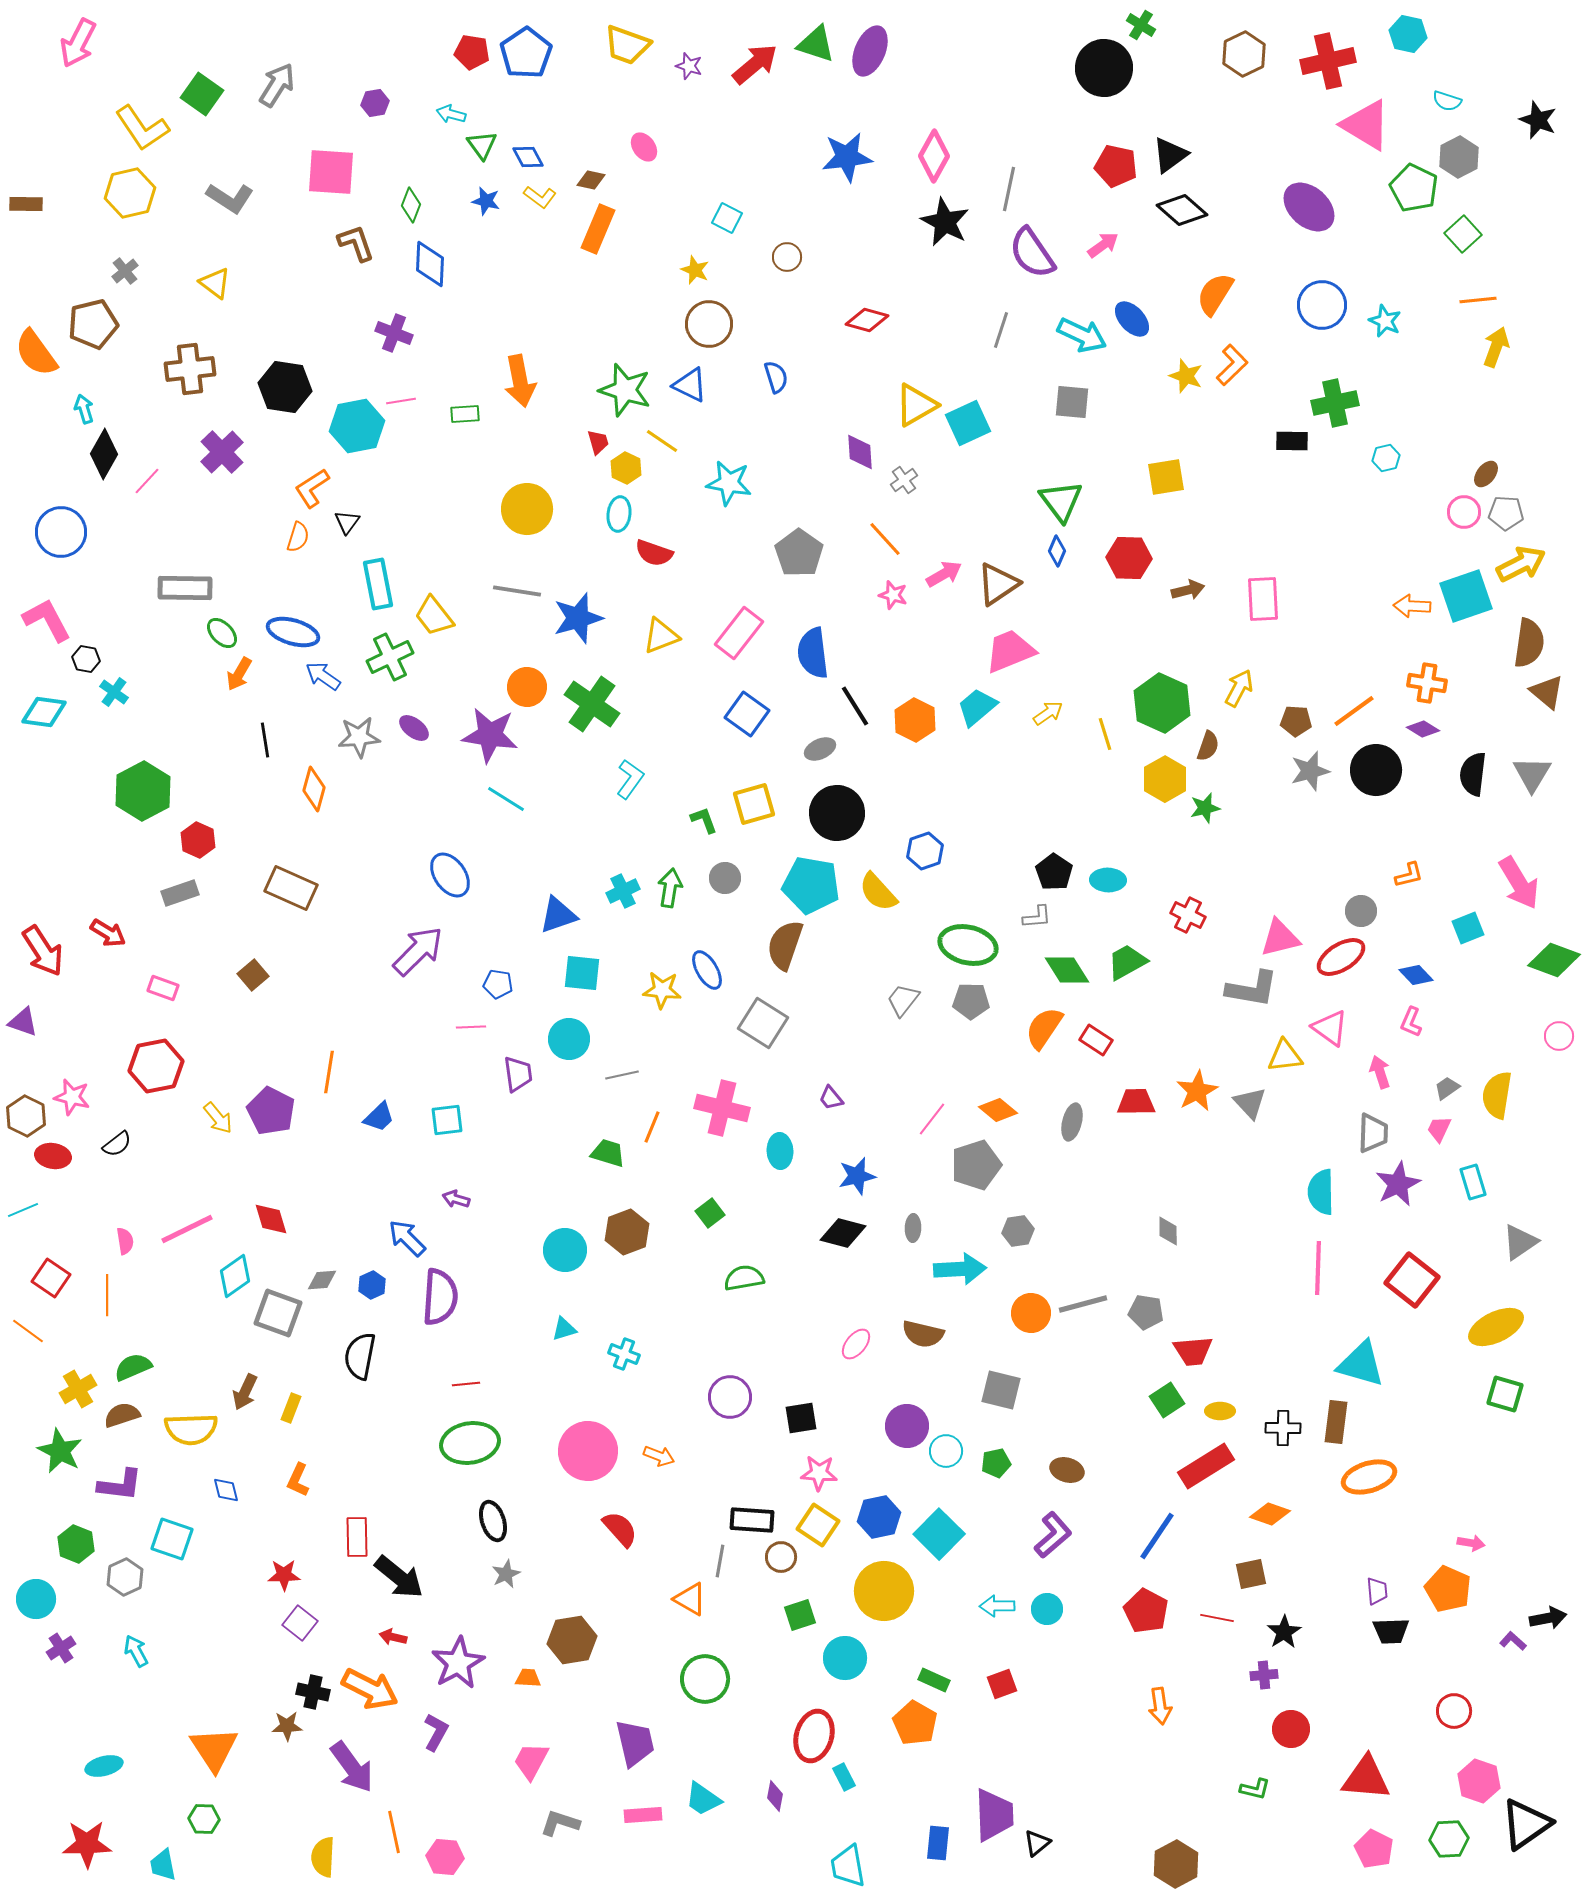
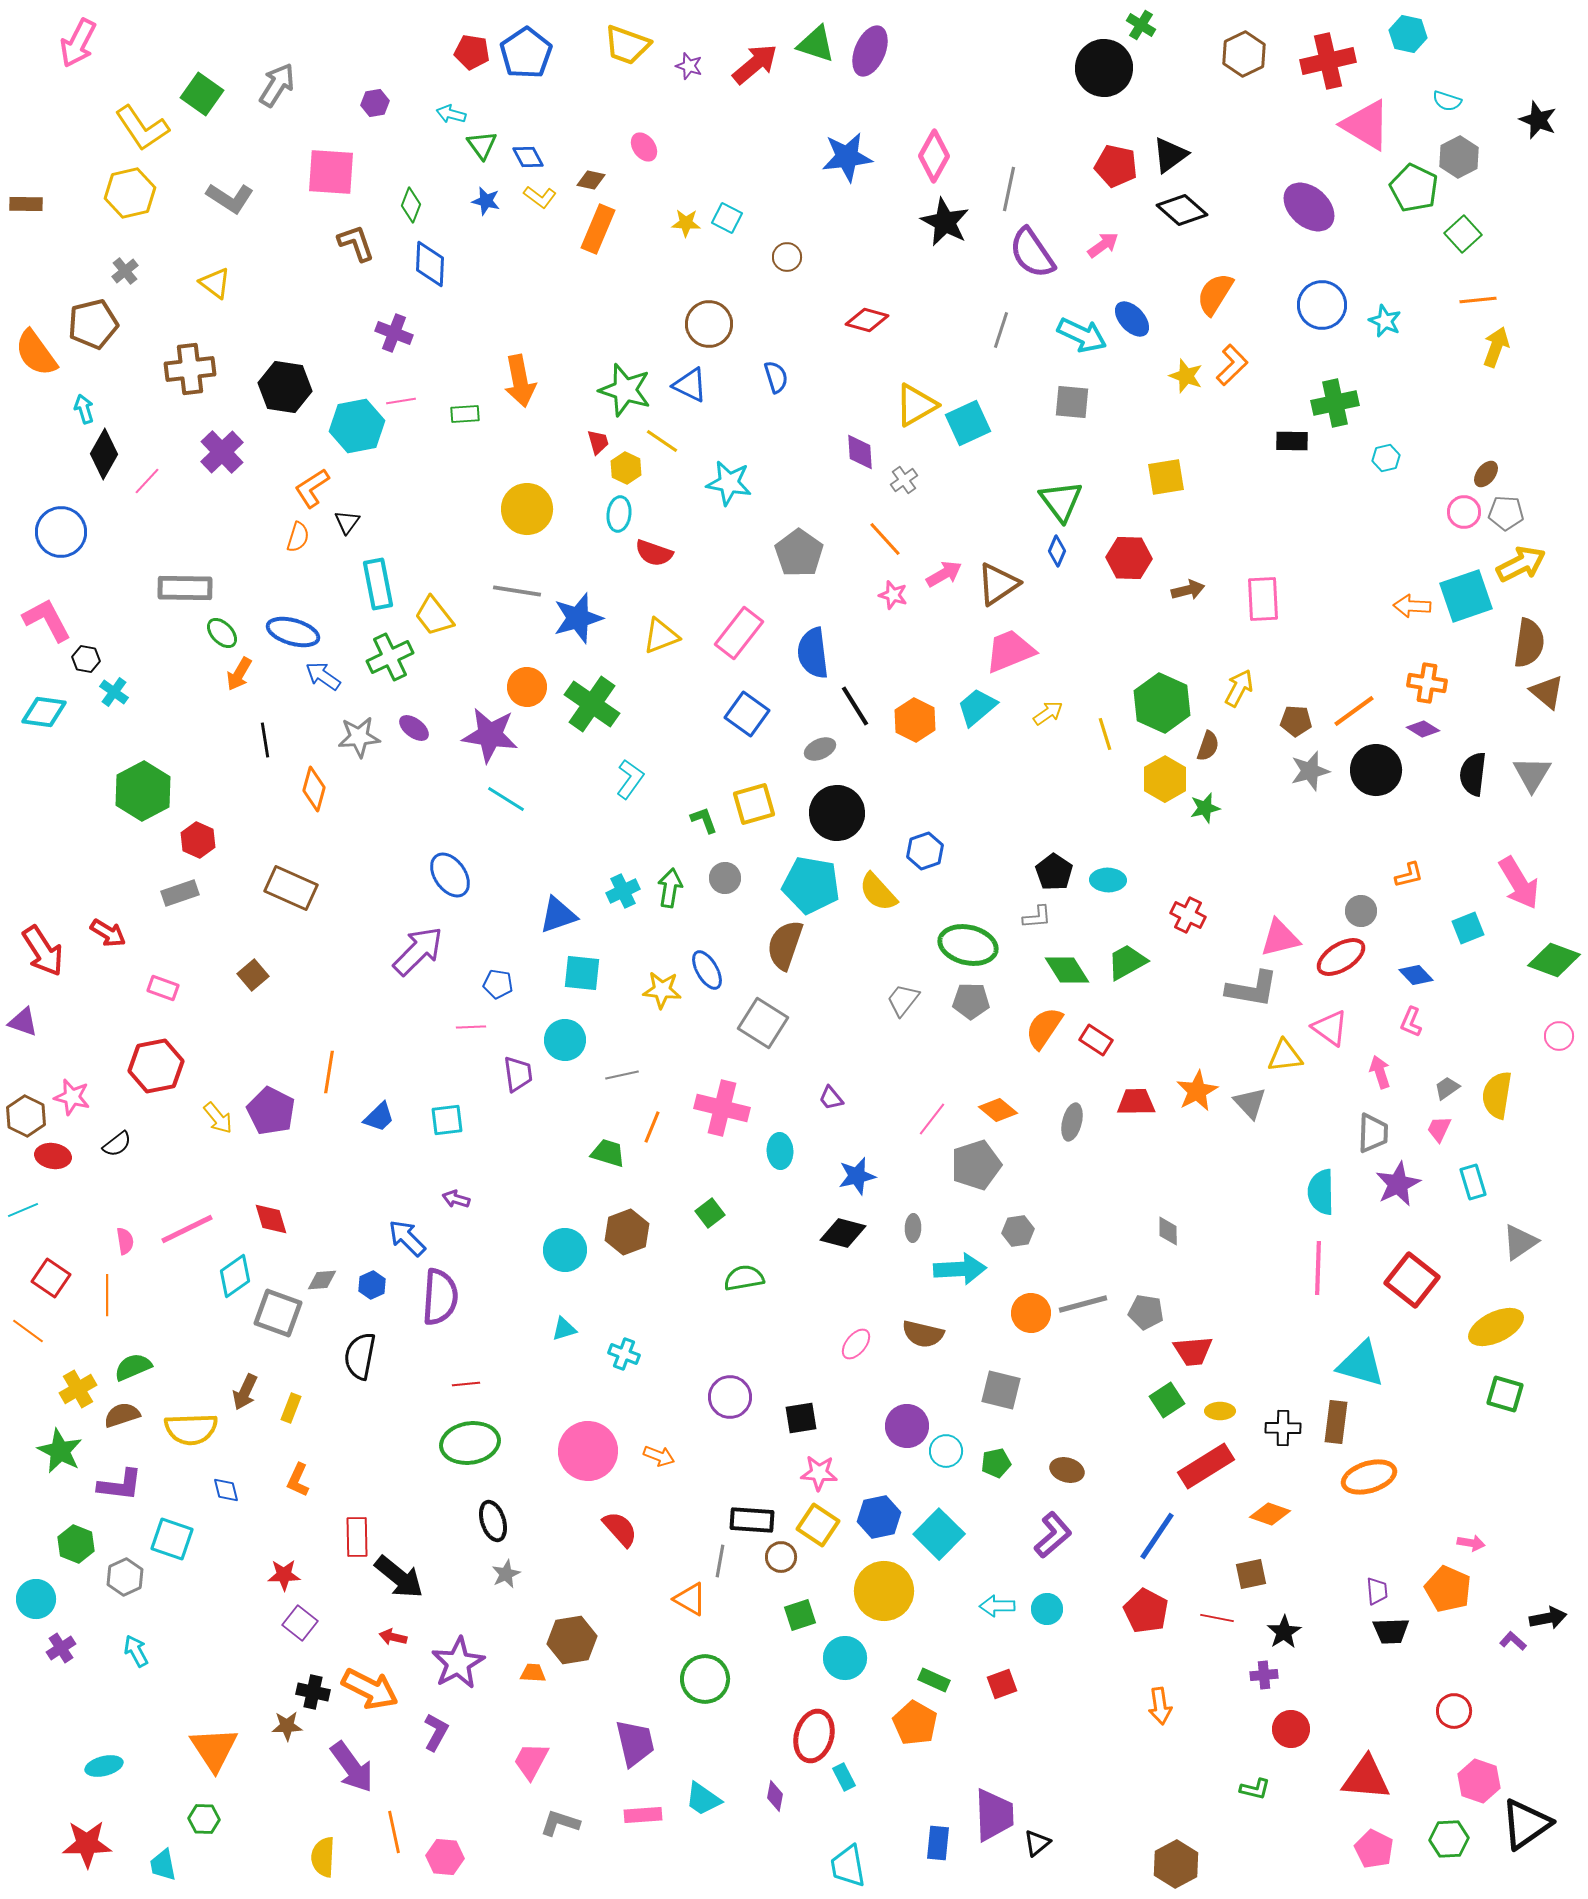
yellow star at (695, 270): moved 9 px left, 47 px up; rotated 20 degrees counterclockwise
cyan circle at (569, 1039): moved 4 px left, 1 px down
orange trapezoid at (528, 1678): moved 5 px right, 5 px up
